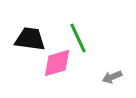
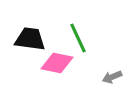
pink diamond: rotated 28 degrees clockwise
